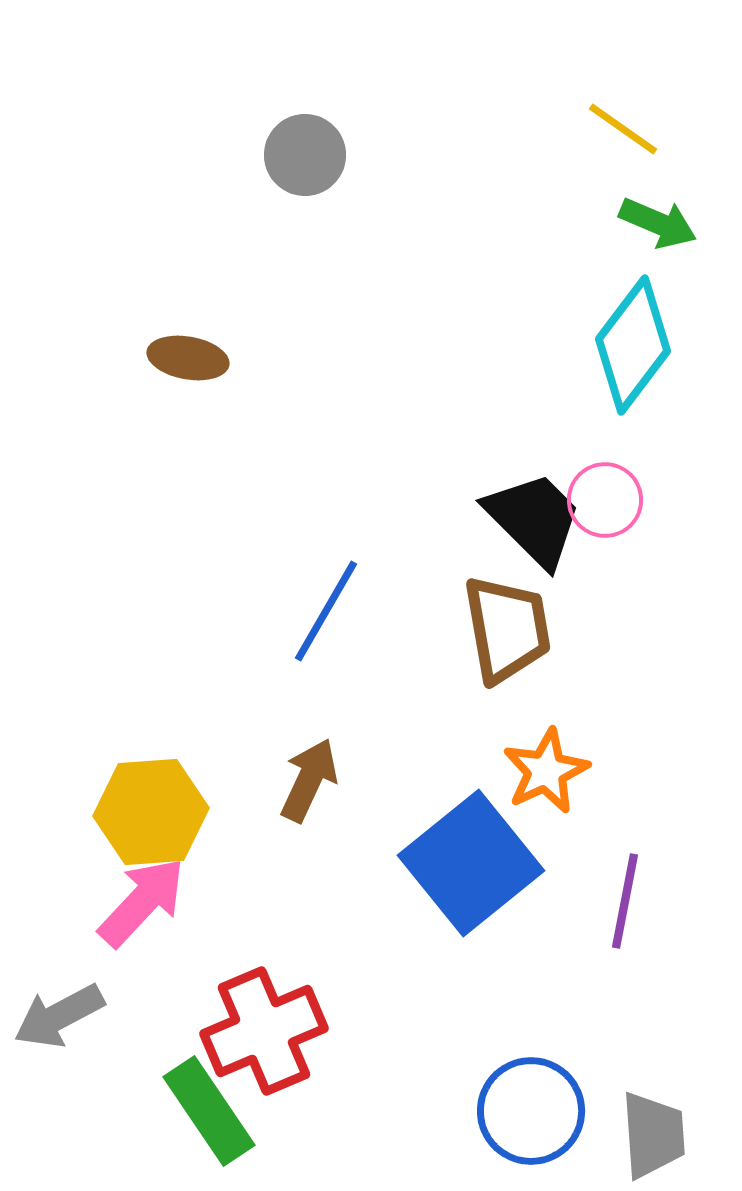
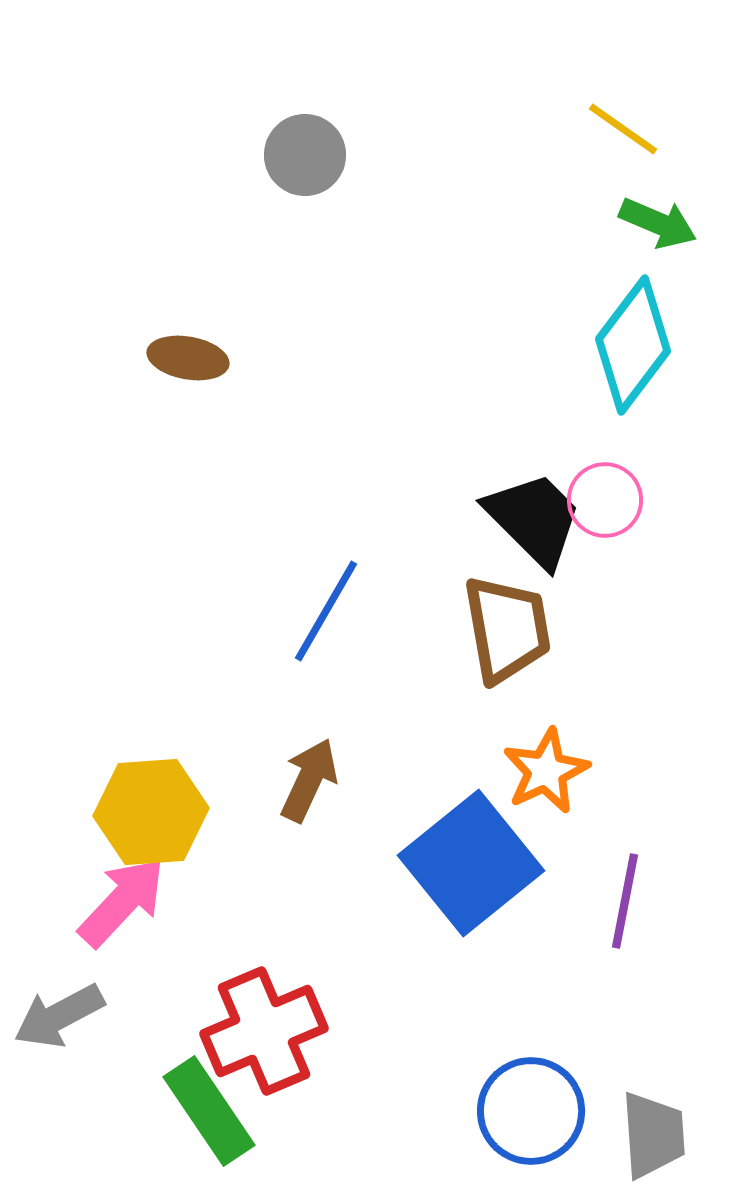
pink arrow: moved 20 px left
